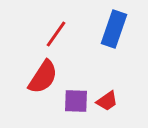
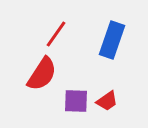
blue rectangle: moved 2 px left, 11 px down
red semicircle: moved 1 px left, 3 px up
